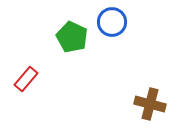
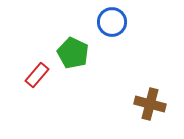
green pentagon: moved 1 px right, 16 px down
red rectangle: moved 11 px right, 4 px up
